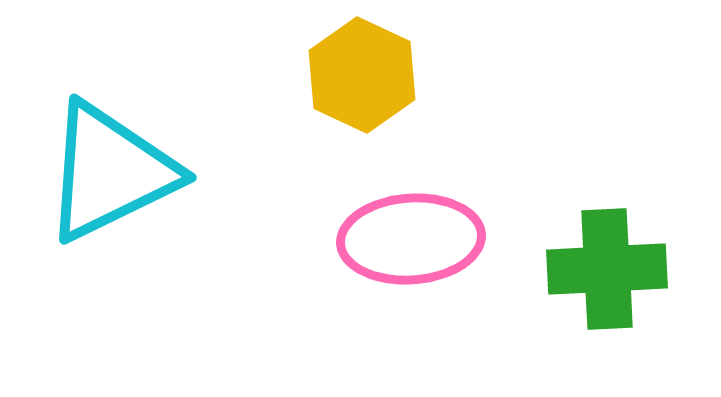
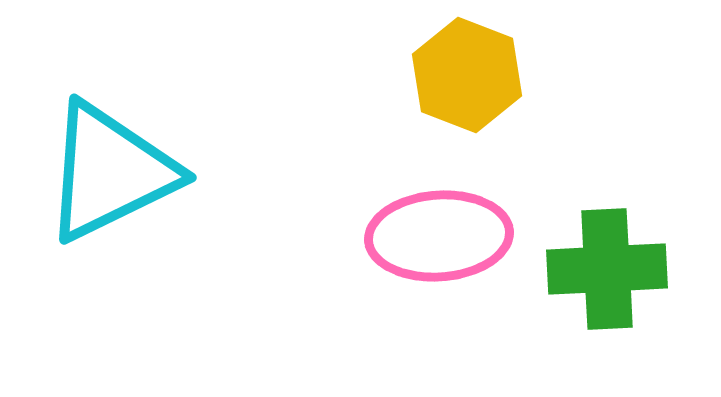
yellow hexagon: moved 105 px right; rotated 4 degrees counterclockwise
pink ellipse: moved 28 px right, 3 px up
